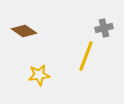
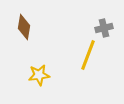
brown diamond: moved 4 px up; rotated 65 degrees clockwise
yellow line: moved 2 px right, 1 px up
